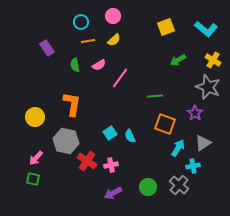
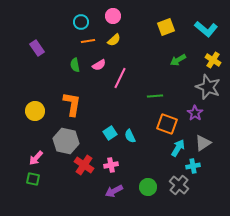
purple rectangle: moved 10 px left
pink line: rotated 10 degrees counterclockwise
yellow circle: moved 6 px up
orange square: moved 2 px right
red cross: moved 3 px left, 4 px down
purple arrow: moved 1 px right, 2 px up
